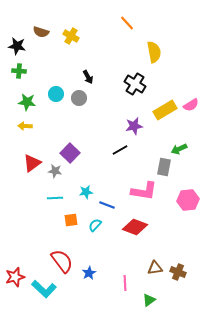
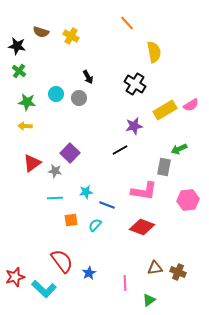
green cross: rotated 32 degrees clockwise
red diamond: moved 7 px right
